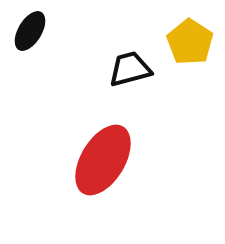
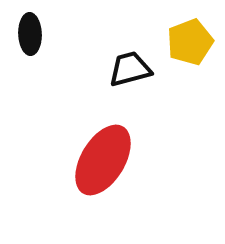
black ellipse: moved 3 px down; rotated 33 degrees counterclockwise
yellow pentagon: rotated 18 degrees clockwise
